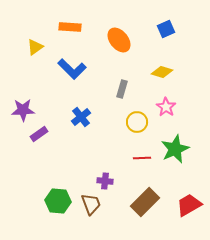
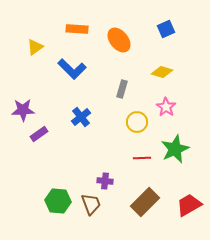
orange rectangle: moved 7 px right, 2 px down
